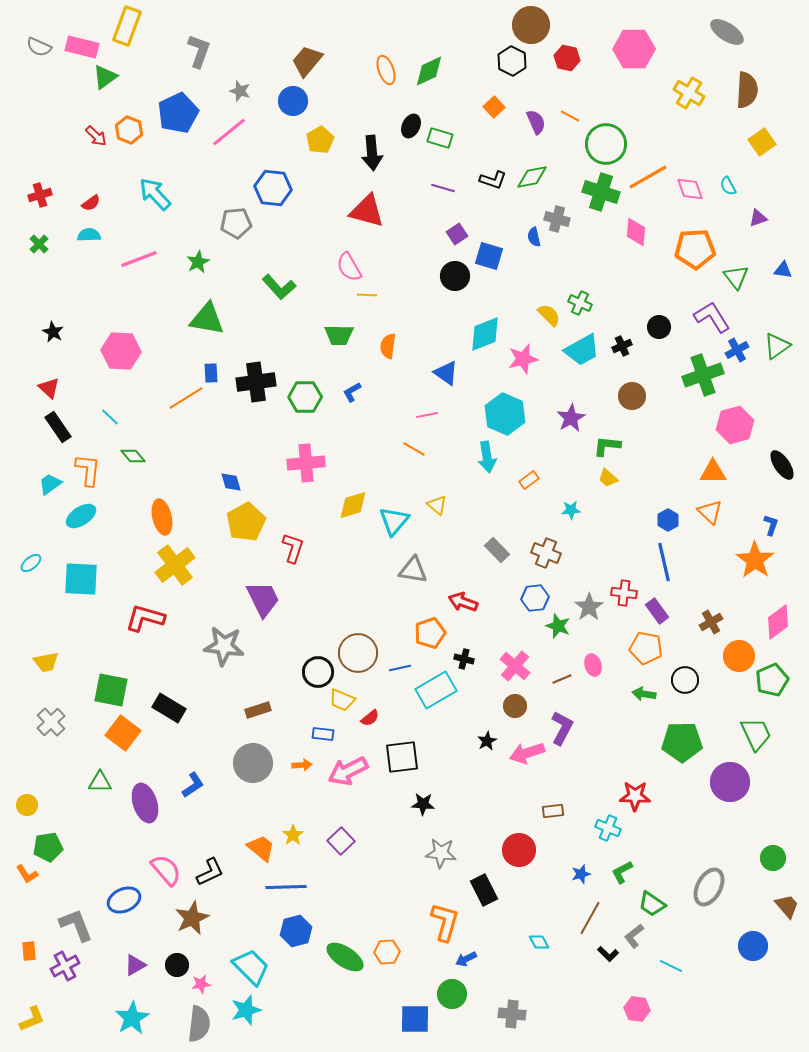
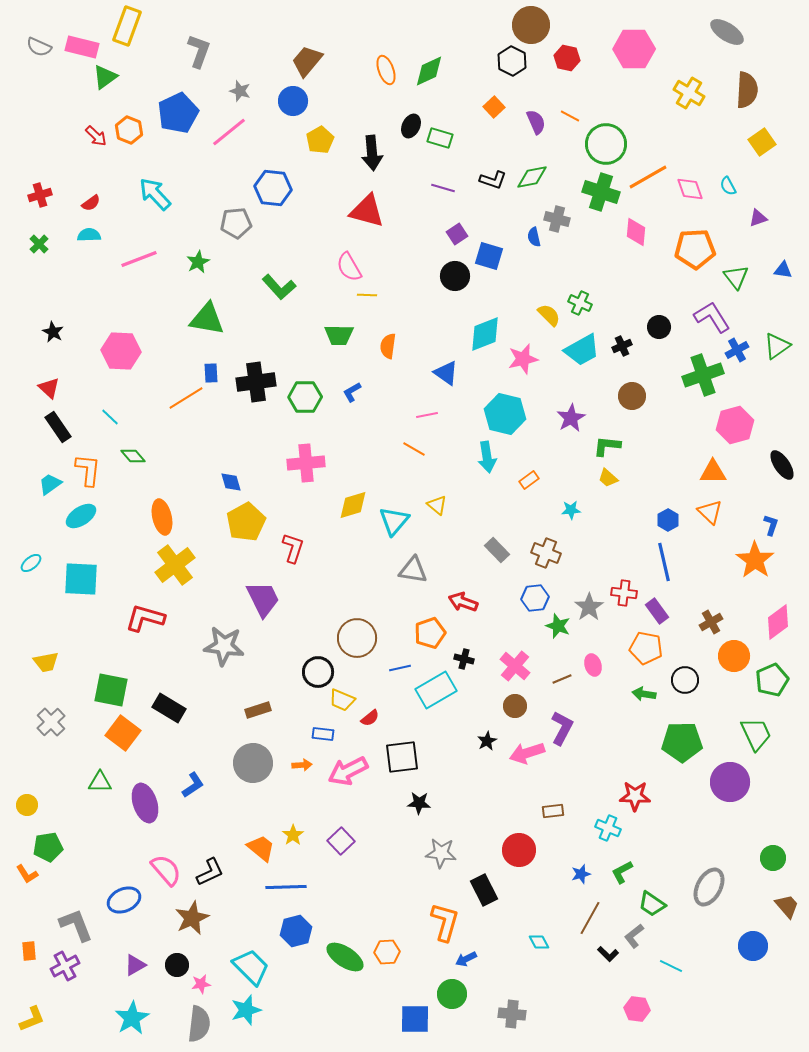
cyan hexagon at (505, 414): rotated 9 degrees counterclockwise
brown circle at (358, 653): moved 1 px left, 15 px up
orange circle at (739, 656): moved 5 px left
black star at (423, 804): moved 4 px left, 1 px up
